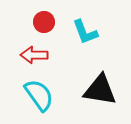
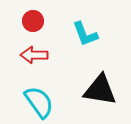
red circle: moved 11 px left, 1 px up
cyan L-shape: moved 2 px down
cyan semicircle: moved 7 px down
